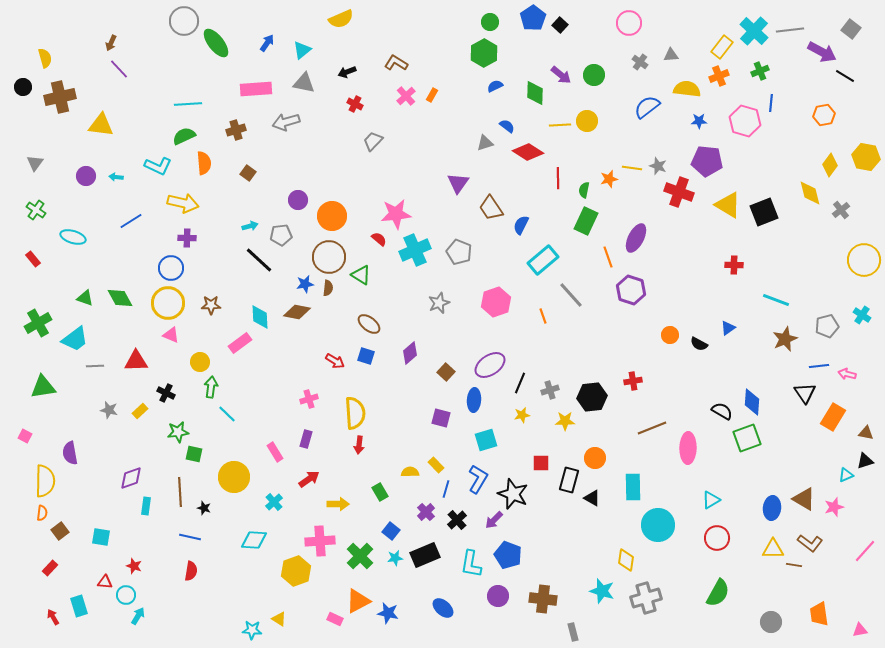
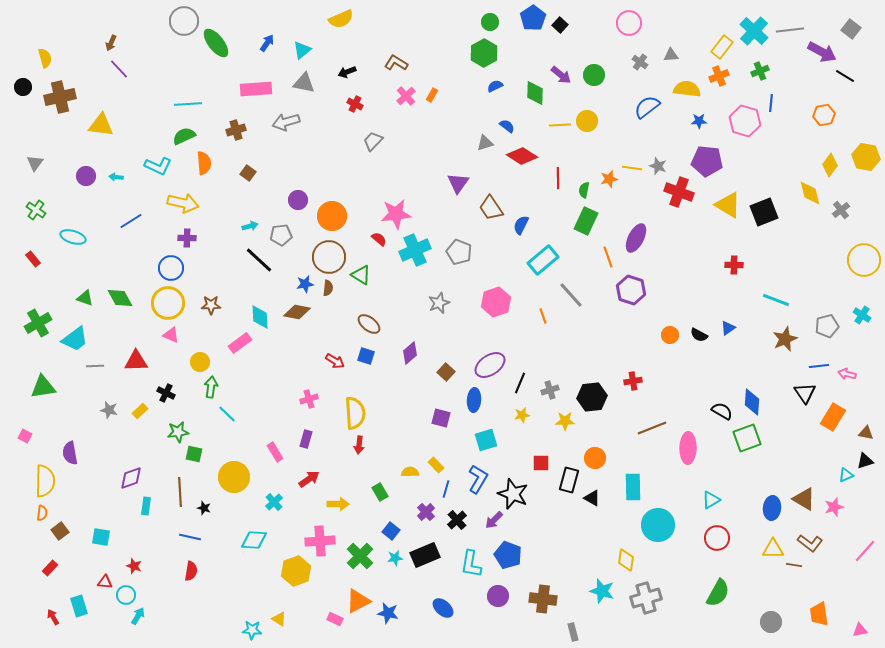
red diamond at (528, 152): moved 6 px left, 4 px down
black semicircle at (699, 344): moved 9 px up
